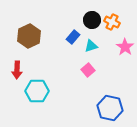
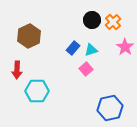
orange cross: moved 1 px right; rotated 21 degrees clockwise
blue rectangle: moved 11 px down
cyan triangle: moved 4 px down
pink square: moved 2 px left, 1 px up
blue hexagon: rotated 25 degrees counterclockwise
